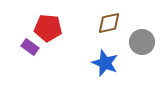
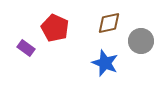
red pentagon: moved 7 px right; rotated 20 degrees clockwise
gray circle: moved 1 px left, 1 px up
purple rectangle: moved 4 px left, 1 px down
